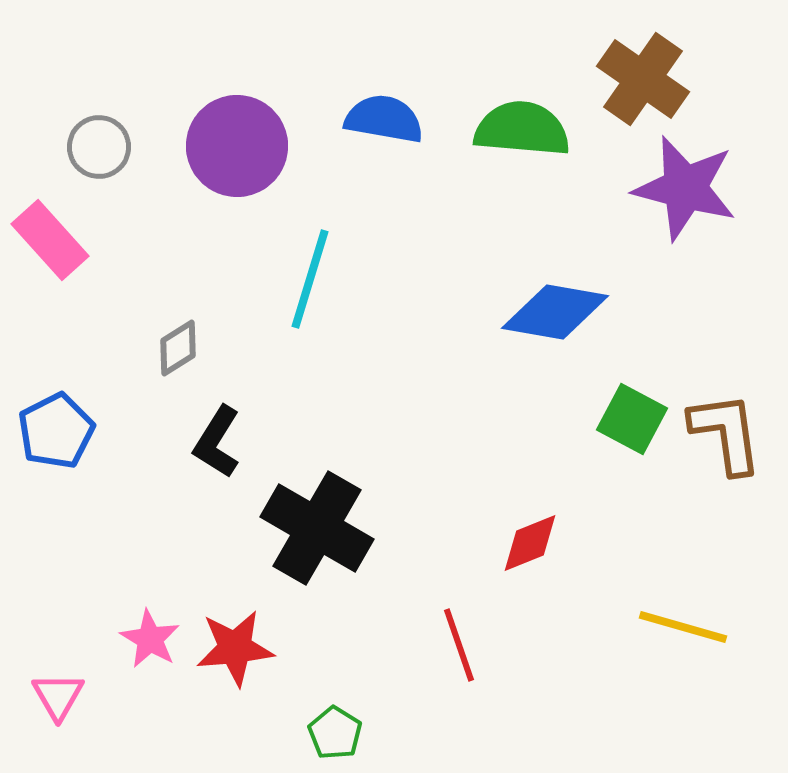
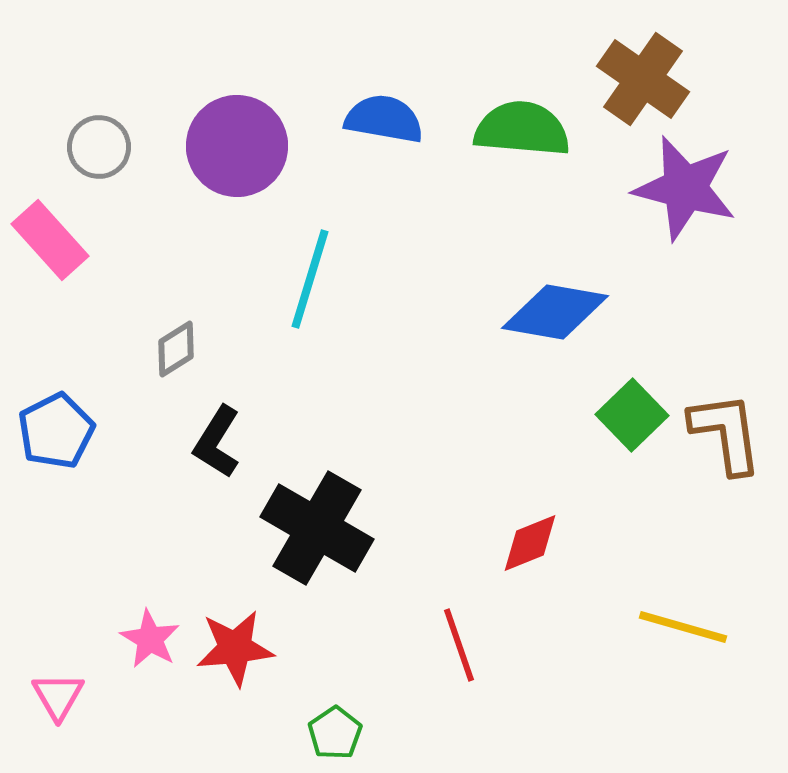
gray diamond: moved 2 px left, 1 px down
green square: moved 4 px up; rotated 18 degrees clockwise
green pentagon: rotated 6 degrees clockwise
